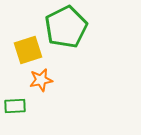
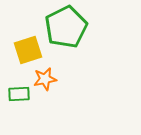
orange star: moved 4 px right, 1 px up
green rectangle: moved 4 px right, 12 px up
